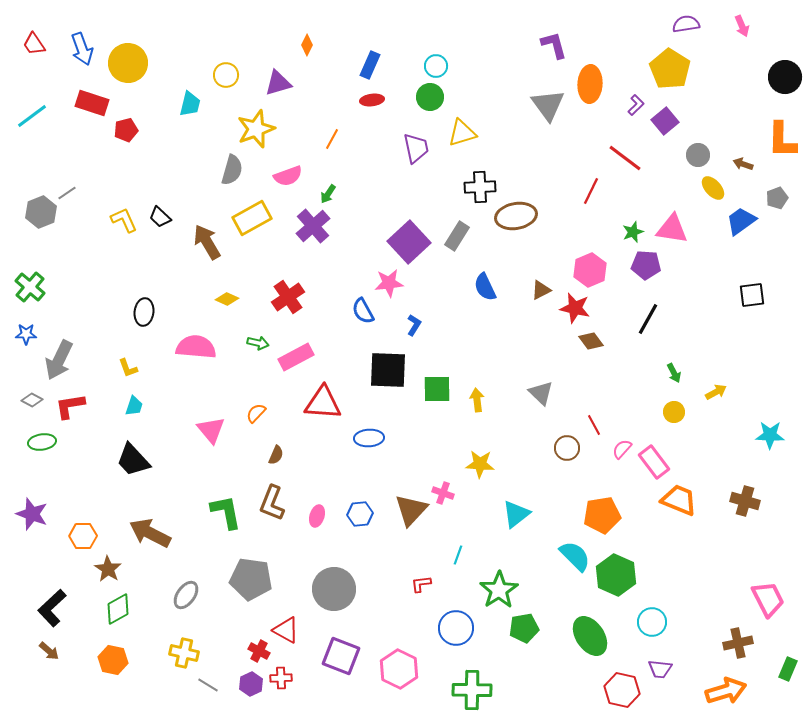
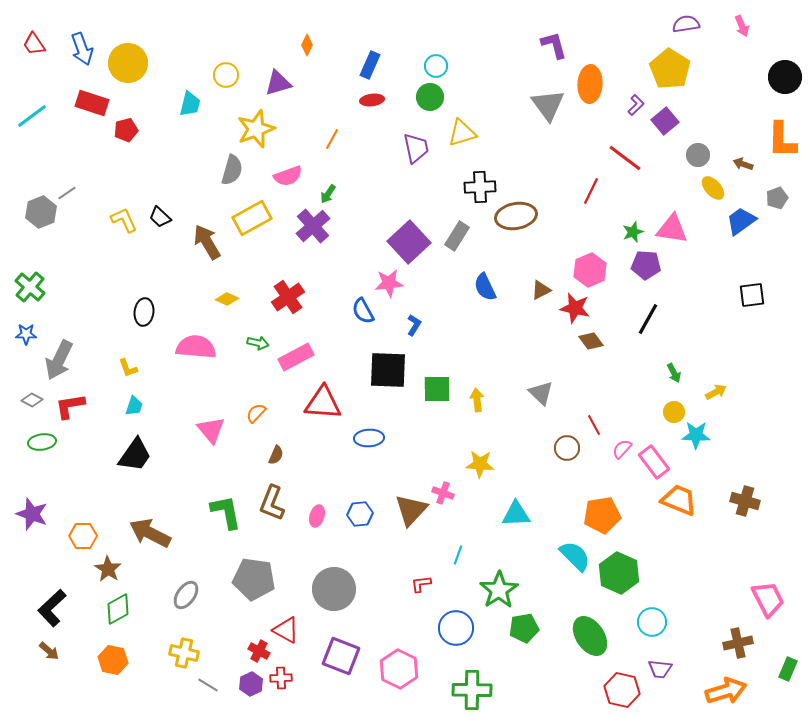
cyan star at (770, 435): moved 74 px left
black trapezoid at (133, 460): moved 2 px right, 5 px up; rotated 102 degrees counterclockwise
cyan triangle at (516, 514): rotated 36 degrees clockwise
green hexagon at (616, 575): moved 3 px right, 2 px up
gray pentagon at (251, 579): moved 3 px right
